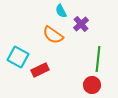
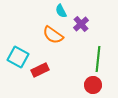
red circle: moved 1 px right
